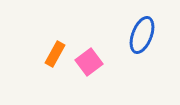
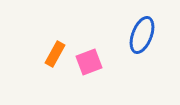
pink square: rotated 16 degrees clockwise
